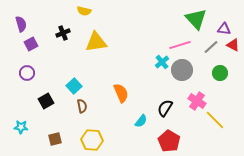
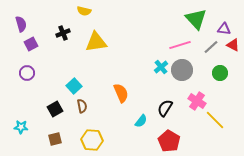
cyan cross: moved 1 px left, 5 px down
black square: moved 9 px right, 8 px down
